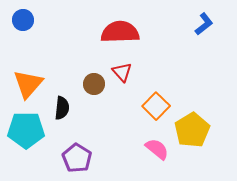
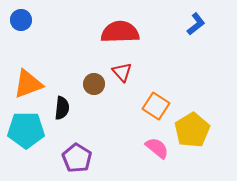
blue circle: moved 2 px left
blue L-shape: moved 8 px left
orange triangle: rotated 28 degrees clockwise
orange square: rotated 12 degrees counterclockwise
pink semicircle: moved 1 px up
